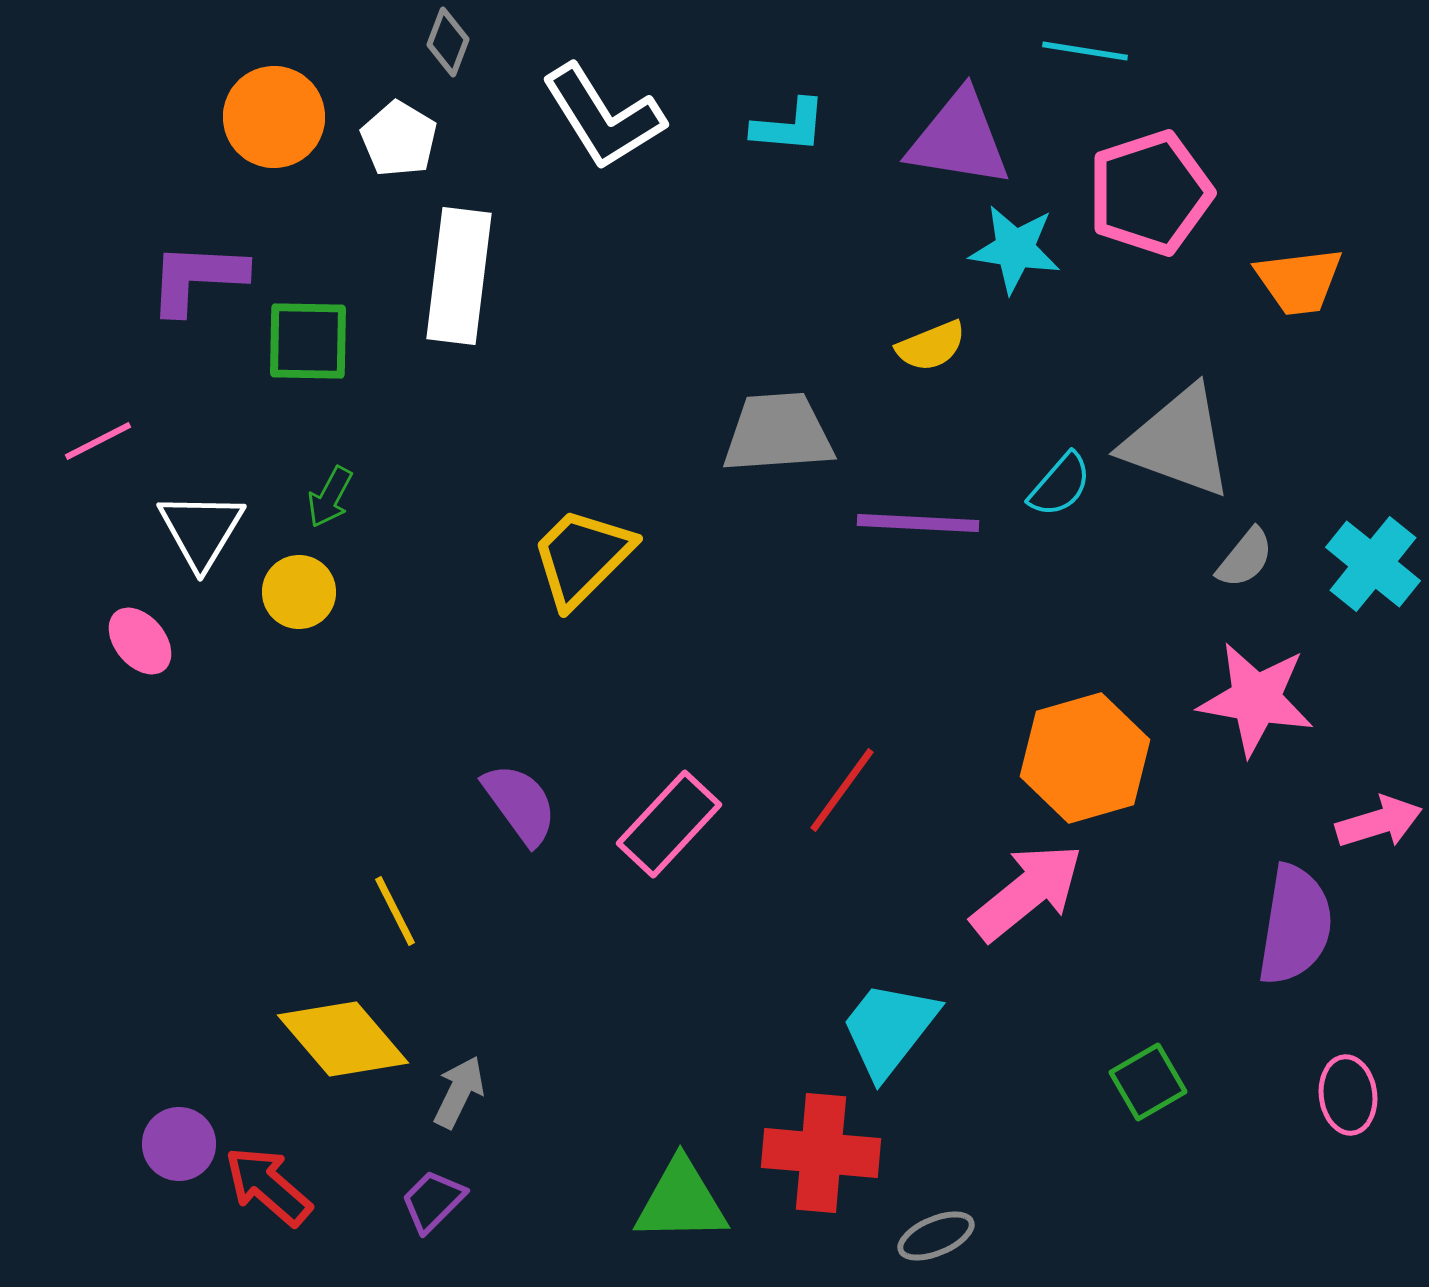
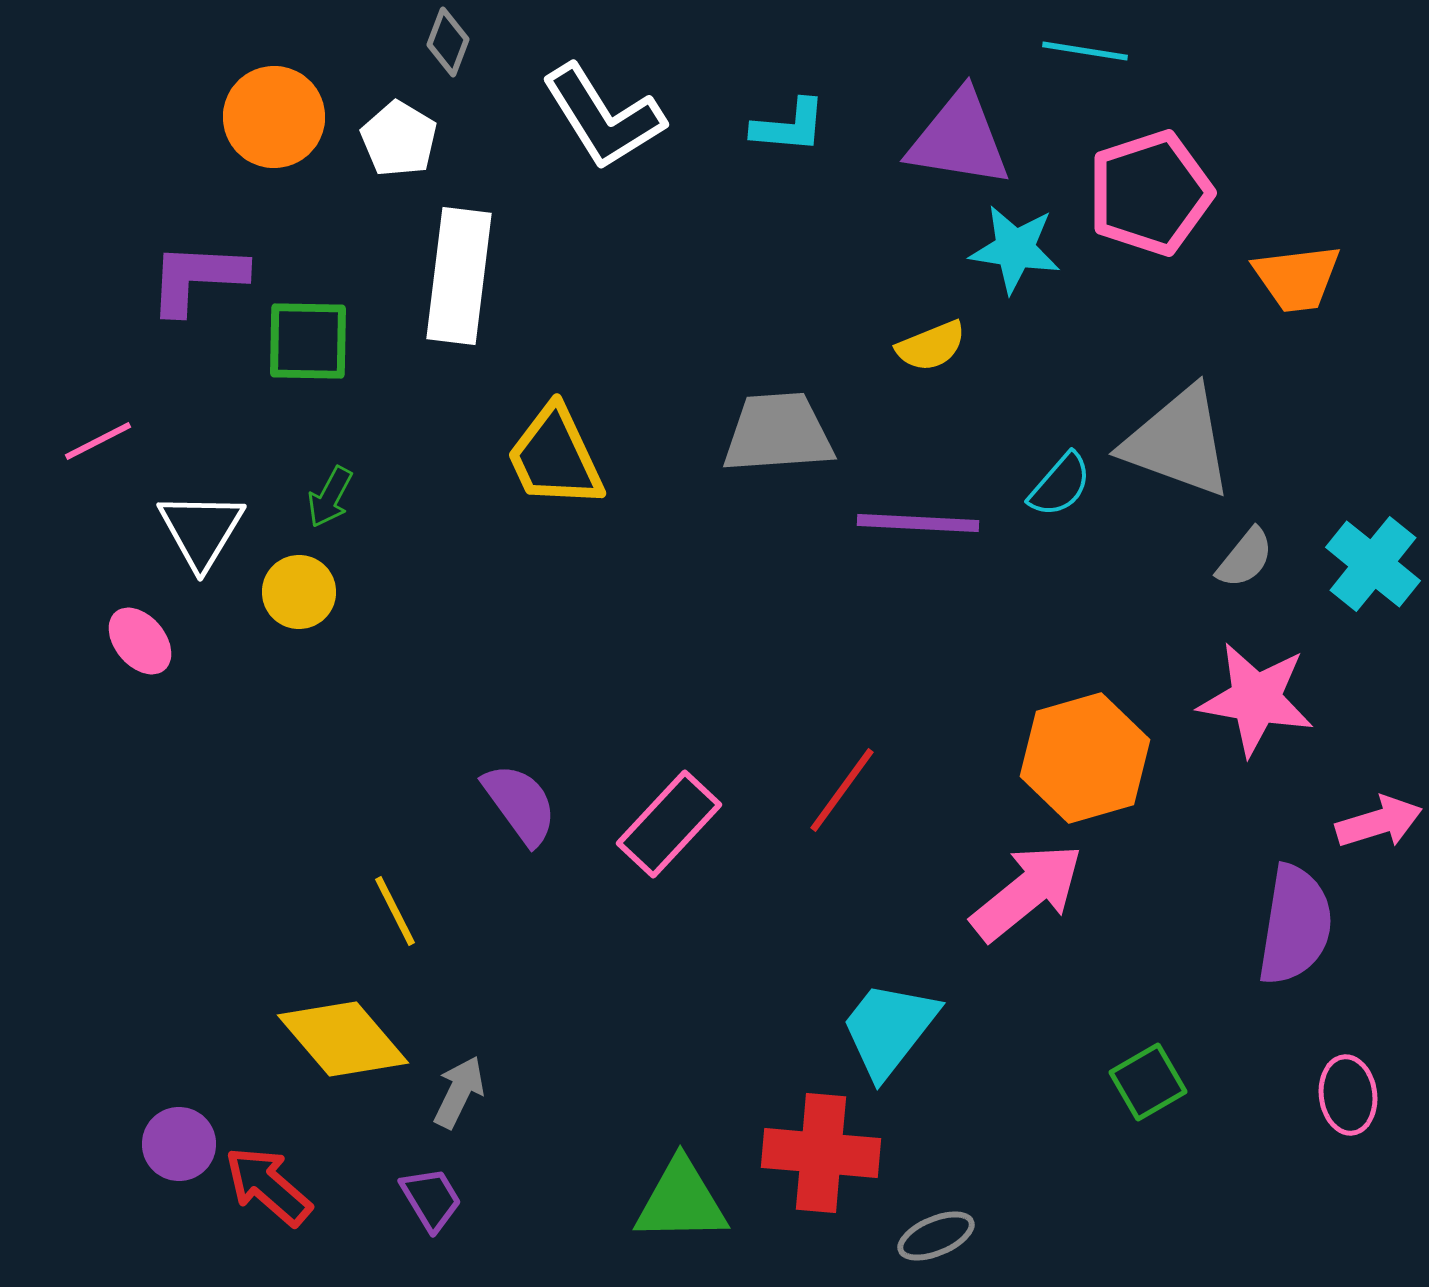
orange trapezoid at (1299, 281): moved 2 px left, 3 px up
yellow trapezoid at (582, 557): moved 27 px left, 100 px up; rotated 70 degrees counterclockwise
purple trapezoid at (433, 1201): moved 2 px left, 2 px up; rotated 104 degrees clockwise
